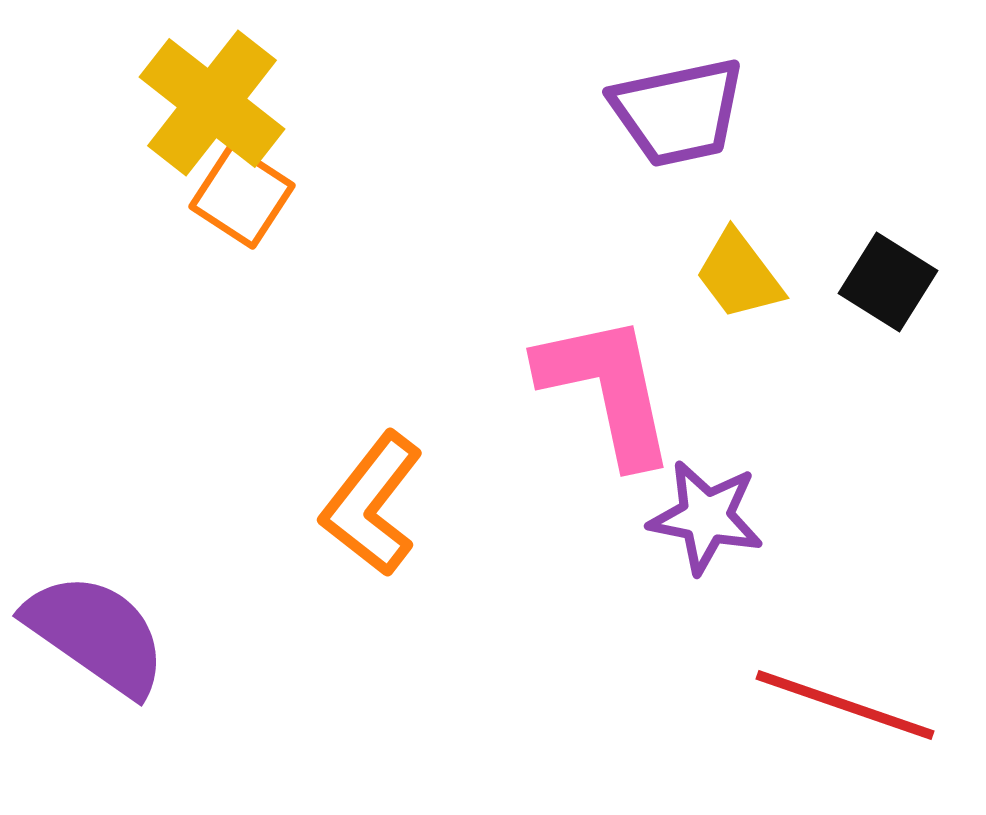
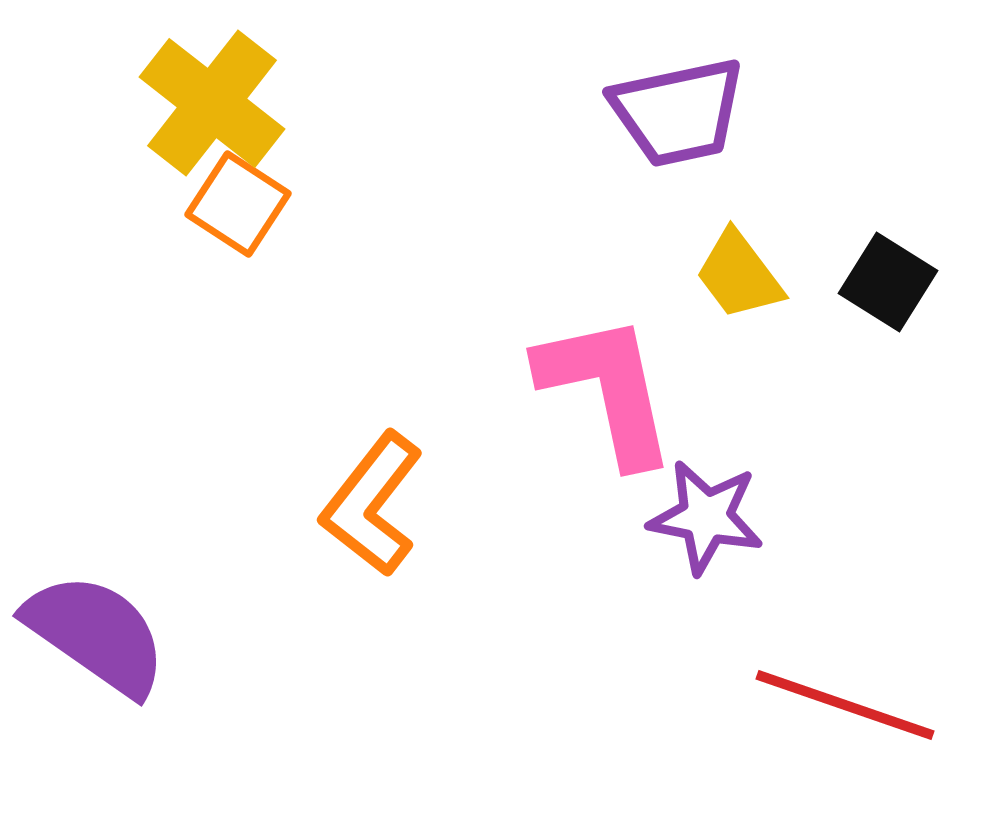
orange square: moved 4 px left, 8 px down
